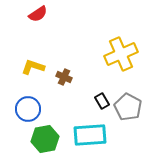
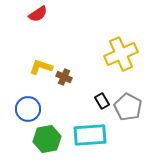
yellow L-shape: moved 8 px right
green hexagon: moved 2 px right
